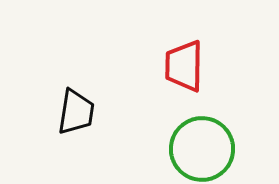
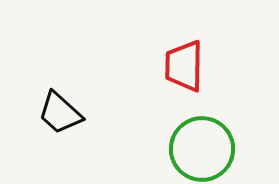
black trapezoid: moved 16 px left, 1 px down; rotated 123 degrees clockwise
